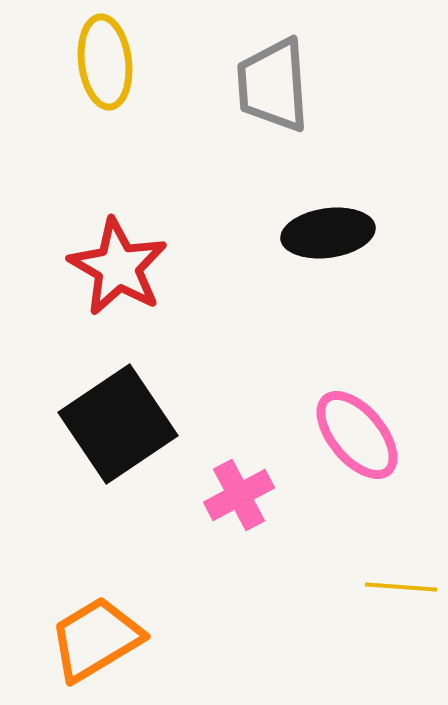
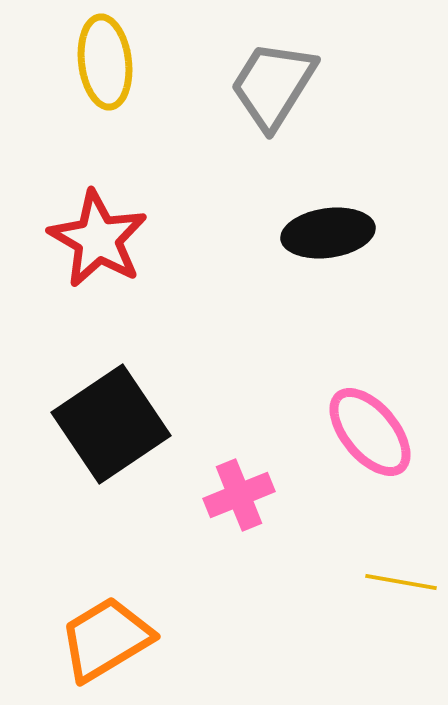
gray trapezoid: rotated 36 degrees clockwise
red star: moved 20 px left, 28 px up
black square: moved 7 px left
pink ellipse: moved 13 px right, 3 px up
pink cross: rotated 6 degrees clockwise
yellow line: moved 5 px up; rotated 6 degrees clockwise
orange trapezoid: moved 10 px right
